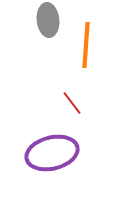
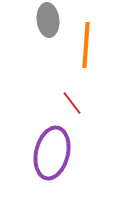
purple ellipse: rotated 63 degrees counterclockwise
